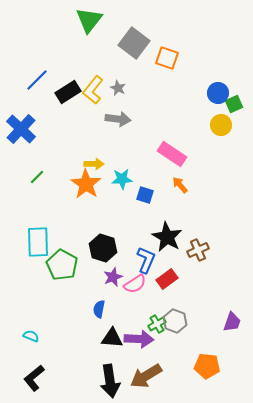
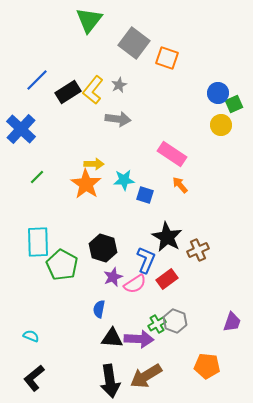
gray star: moved 1 px right, 3 px up; rotated 21 degrees clockwise
cyan star: moved 2 px right, 1 px down
